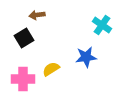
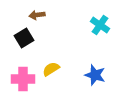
cyan cross: moved 2 px left
blue star: moved 9 px right, 18 px down; rotated 25 degrees clockwise
